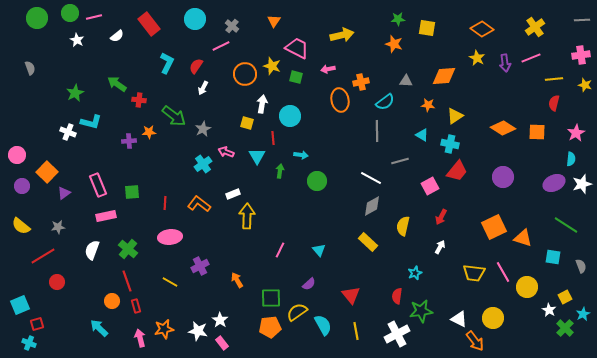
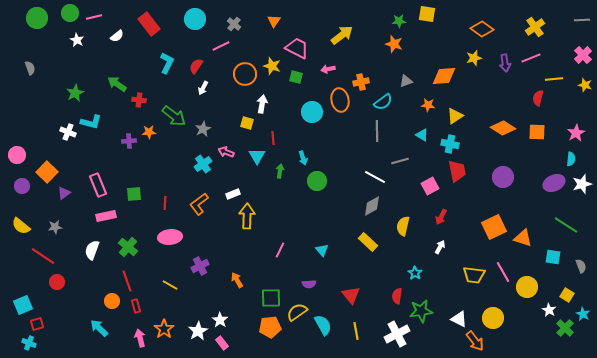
green star at (398, 19): moved 1 px right, 2 px down
gray cross at (232, 26): moved 2 px right, 2 px up
yellow square at (427, 28): moved 14 px up
yellow arrow at (342, 35): rotated 25 degrees counterclockwise
pink cross at (581, 55): moved 2 px right; rotated 36 degrees counterclockwise
yellow star at (477, 58): moved 3 px left; rotated 28 degrees clockwise
gray triangle at (406, 81): rotated 24 degrees counterclockwise
cyan semicircle at (385, 102): moved 2 px left
red semicircle at (554, 103): moved 16 px left, 5 px up
cyan circle at (290, 116): moved 22 px right, 4 px up
cyan arrow at (301, 155): moved 2 px right, 3 px down; rotated 64 degrees clockwise
red trapezoid at (457, 171): rotated 50 degrees counterclockwise
white line at (371, 178): moved 4 px right, 1 px up
green square at (132, 192): moved 2 px right, 2 px down
orange L-shape at (199, 204): rotated 75 degrees counterclockwise
gray star at (58, 227): moved 3 px left
green cross at (128, 249): moved 2 px up
cyan triangle at (319, 250): moved 3 px right
red line at (43, 256): rotated 65 degrees clockwise
cyan star at (415, 273): rotated 16 degrees counterclockwise
yellow trapezoid at (474, 273): moved 2 px down
yellow line at (170, 282): moved 3 px down
purple semicircle at (309, 284): rotated 40 degrees clockwise
yellow square at (565, 297): moved 2 px right, 2 px up; rotated 32 degrees counterclockwise
cyan square at (20, 305): moved 3 px right
cyan star at (583, 314): rotated 16 degrees counterclockwise
orange star at (164, 329): rotated 24 degrees counterclockwise
white star at (198, 331): rotated 30 degrees clockwise
